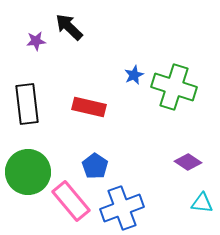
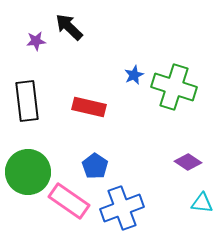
black rectangle: moved 3 px up
pink rectangle: moved 2 px left; rotated 15 degrees counterclockwise
